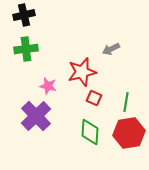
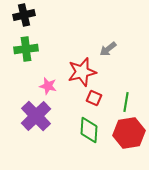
gray arrow: moved 3 px left; rotated 12 degrees counterclockwise
green diamond: moved 1 px left, 2 px up
